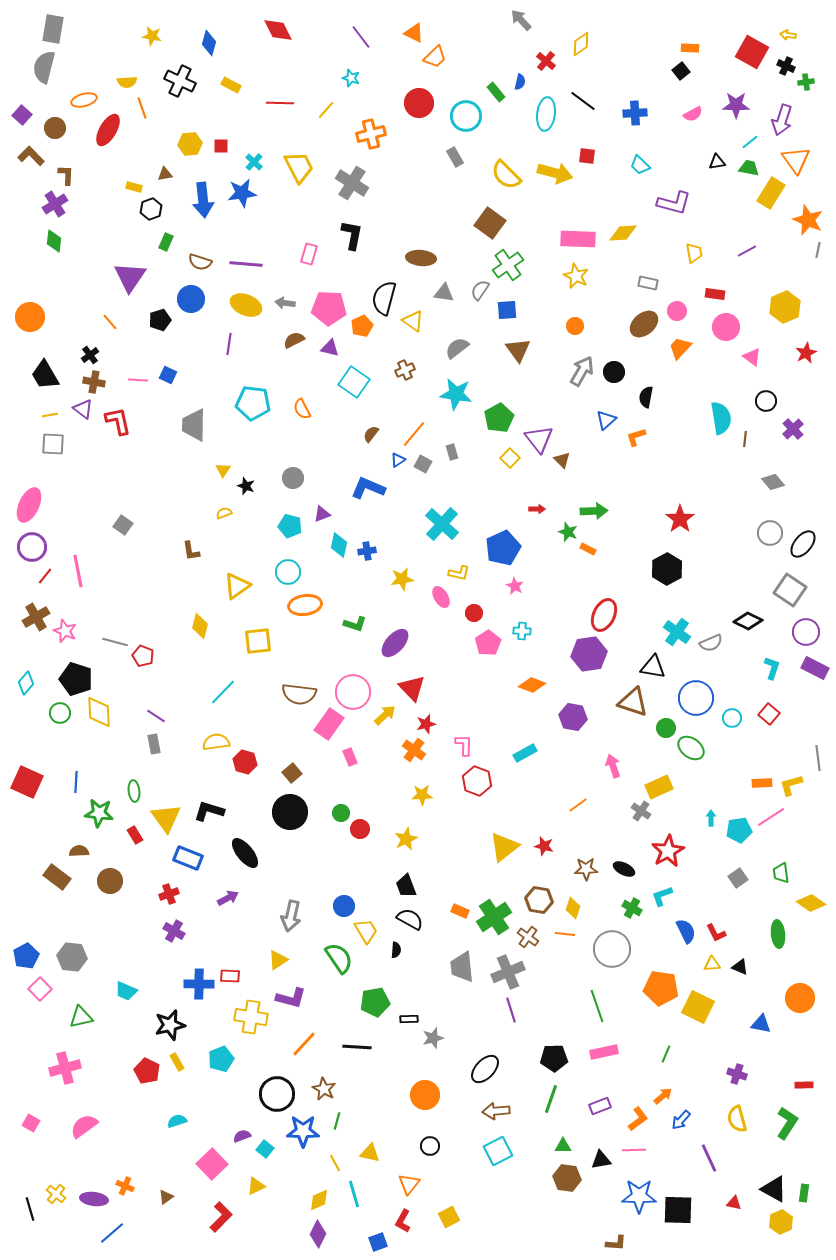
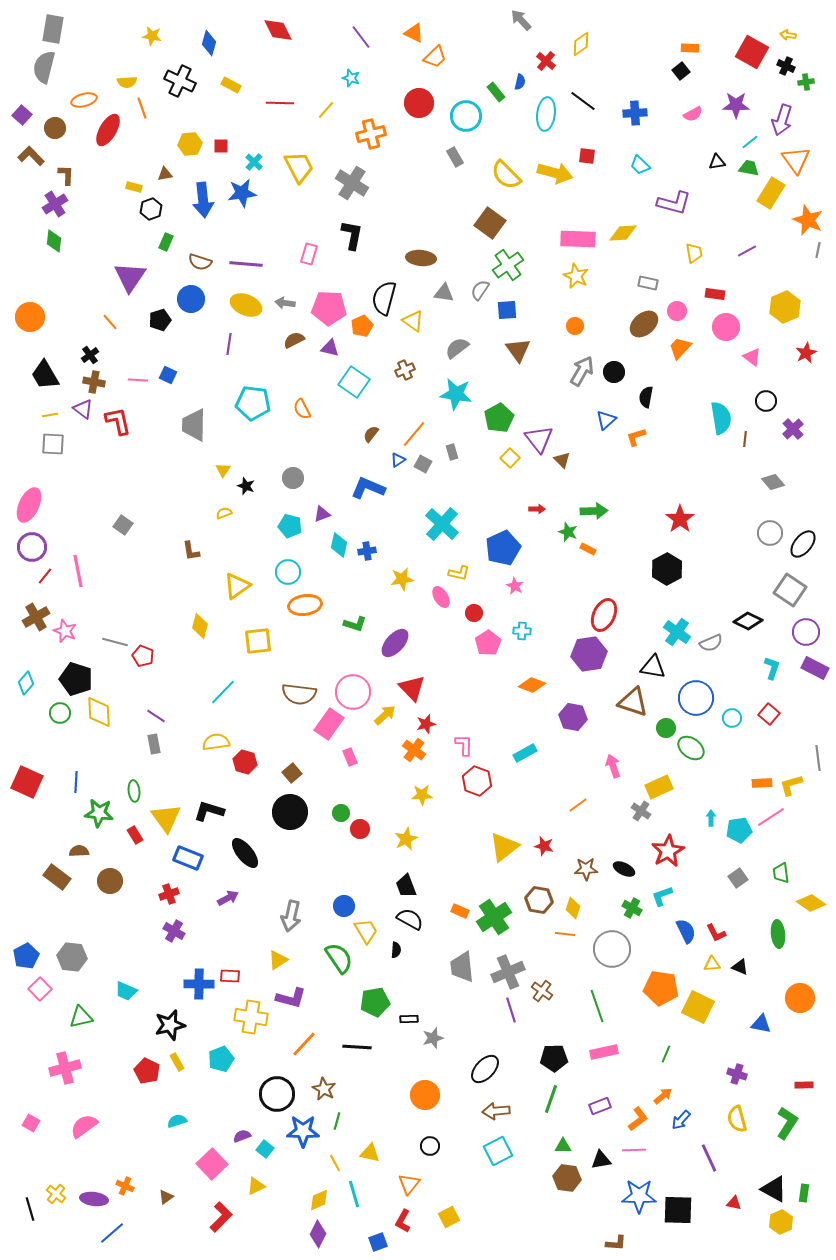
brown cross at (528, 937): moved 14 px right, 54 px down
